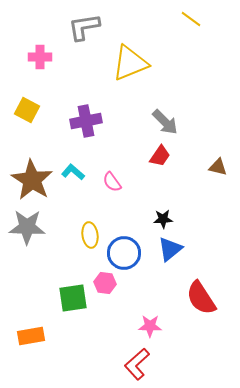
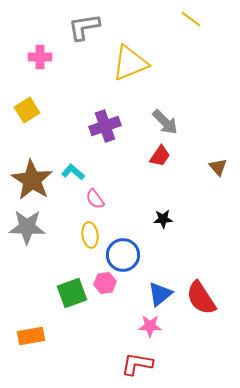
yellow square: rotated 30 degrees clockwise
purple cross: moved 19 px right, 5 px down; rotated 8 degrees counterclockwise
brown triangle: rotated 36 degrees clockwise
pink semicircle: moved 17 px left, 17 px down
blue triangle: moved 10 px left, 45 px down
blue circle: moved 1 px left, 2 px down
pink hexagon: rotated 15 degrees counterclockwise
green square: moved 1 px left, 5 px up; rotated 12 degrees counterclockwise
red L-shape: rotated 52 degrees clockwise
